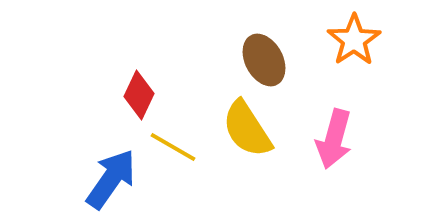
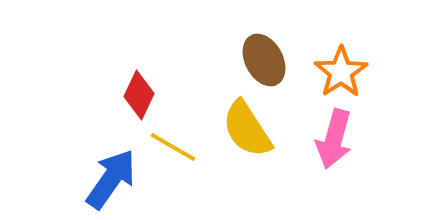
orange star: moved 13 px left, 32 px down
